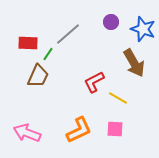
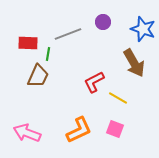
purple circle: moved 8 px left
gray line: rotated 20 degrees clockwise
green line: rotated 24 degrees counterclockwise
pink square: rotated 18 degrees clockwise
